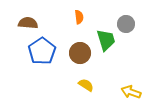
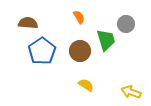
orange semicircle: rotated 24 degrees counterclockwise
brown circle: moved 2 px up
